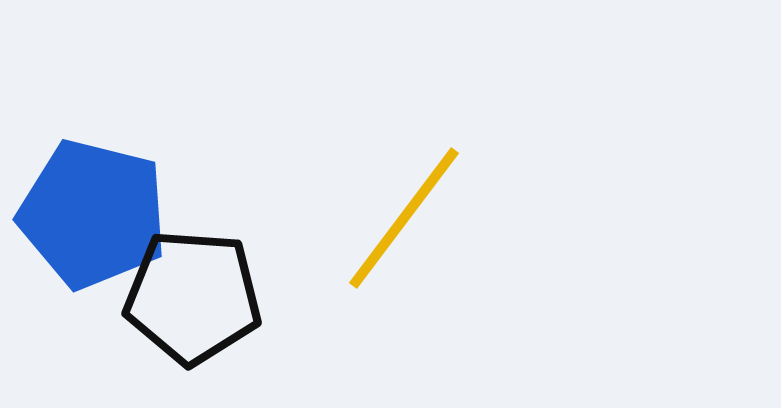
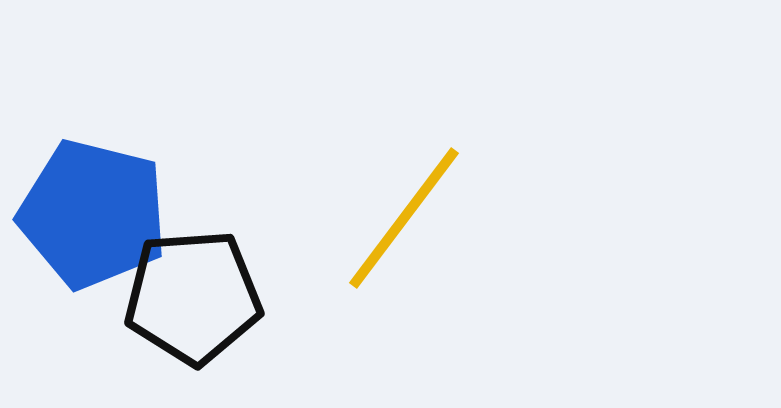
black pentagon: rotated 8 degrees counterclockwise
